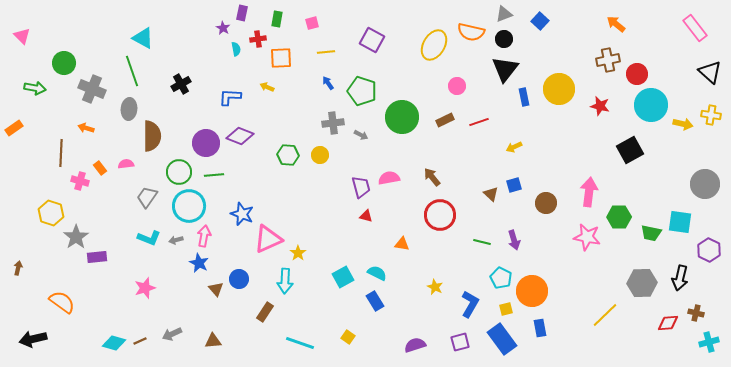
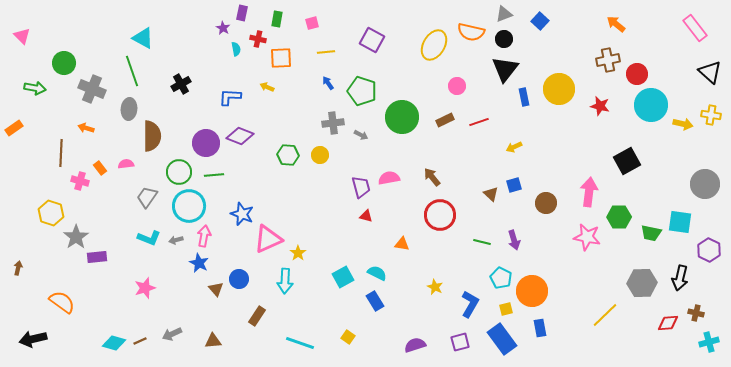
red cross at (258, 39): rotated 21 degrees clockwise
black square at (630, 150): moved 3 px left, 11 px down
brown rectangle at (265, 312): moved 8 px left, 4 px down
